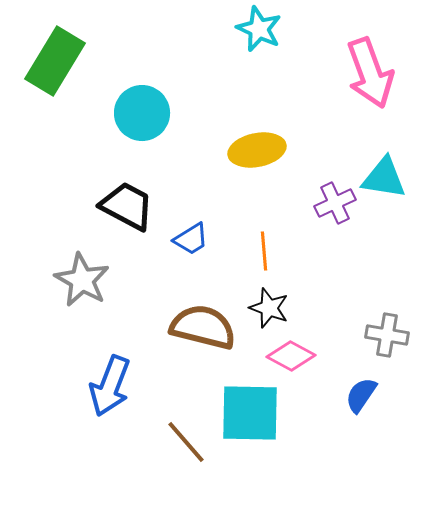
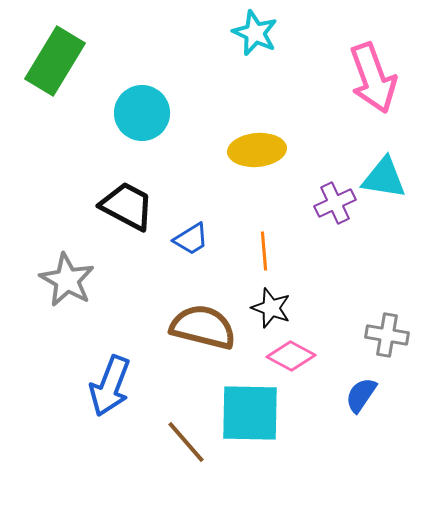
cyan star: moved 4 px left, 4 px down
pink arrow: moved 3 px right, 5 px down
yellow ellipse: rotated 6 degrees clockwise
gray star: moved 15 px left
black star: moved 2 px right
